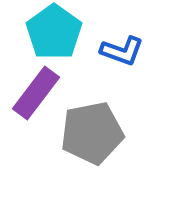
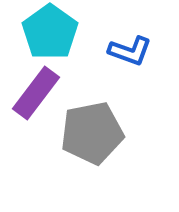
cyan pentagon: moved 4 px left
blue L-shape: moved 8 px right
